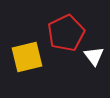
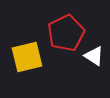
white triangle: rotated 20 degrees counterclockwise
